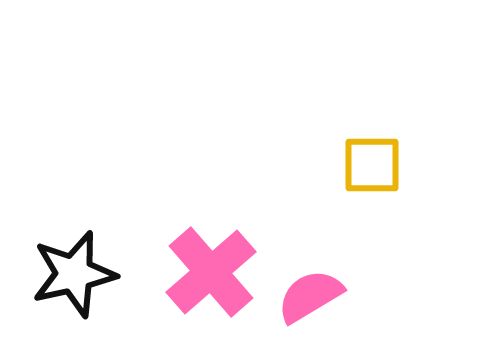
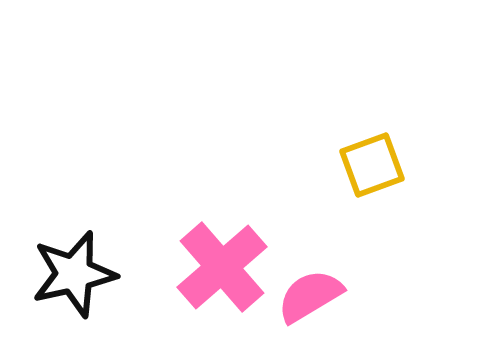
yellow square: rotated 20 degrees counterclockwise
pink cross: moved 11 px right, 5 px up
